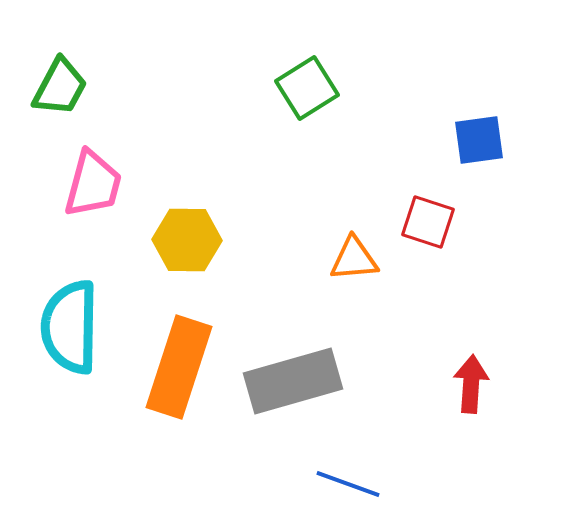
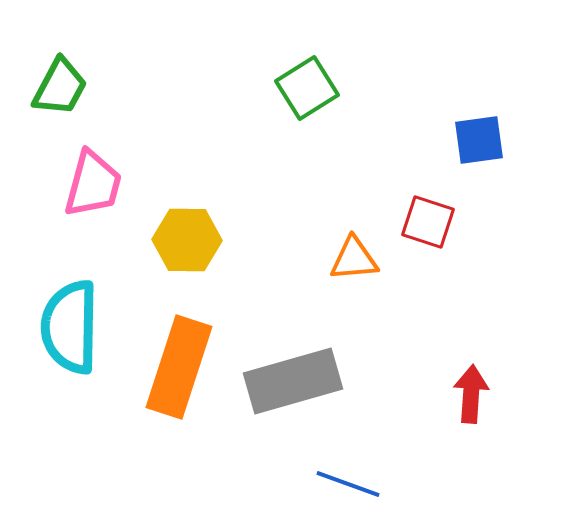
red arrow: moved 10 px down
